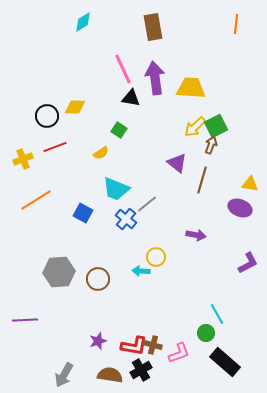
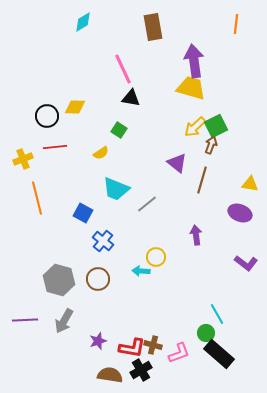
purple arrow at (155, 78): moved 39 px right, 17 px up
yellow trapezoid at (191, 88): rotated 12 degrees clockwise
red line at (55, 147): rotated 15 degrees clockwise
orange line at (36, 200): moved 1 px right, 2 px up; rotated 72 degrees counterclockwise
purple ellipse at (240, 208): moved 5 px down
blue cross at (126, 219): moved 23 px left, 22 px down
purple arrow at (196, 235): rotated 108 degrees counterclockwise
purple L-shape at (248, 263): moved 2 px left; rotated 65 degrees clockwise
gray hexagon at (59, 272): moved 8 px down; rotated 20 degrees clockwise
red L-shape at (134, 346): moved 2 px left, 2 px down
black rectangle at (225, 362): moved 6 px left, 8 px up
gray arrow at (64, 375): moved 54 px up
